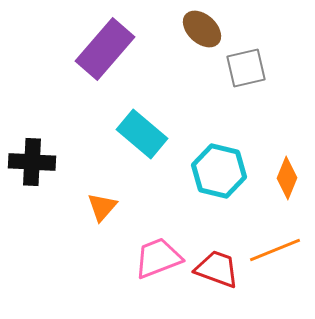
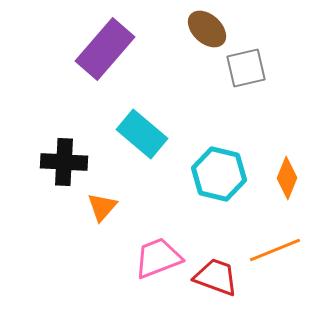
brown ellipse: moved 5 px right
black cross: moved 32 px right
cyan hexagon: moved 3 px down
red trapezoid: moved 1 px left, 8 px down
